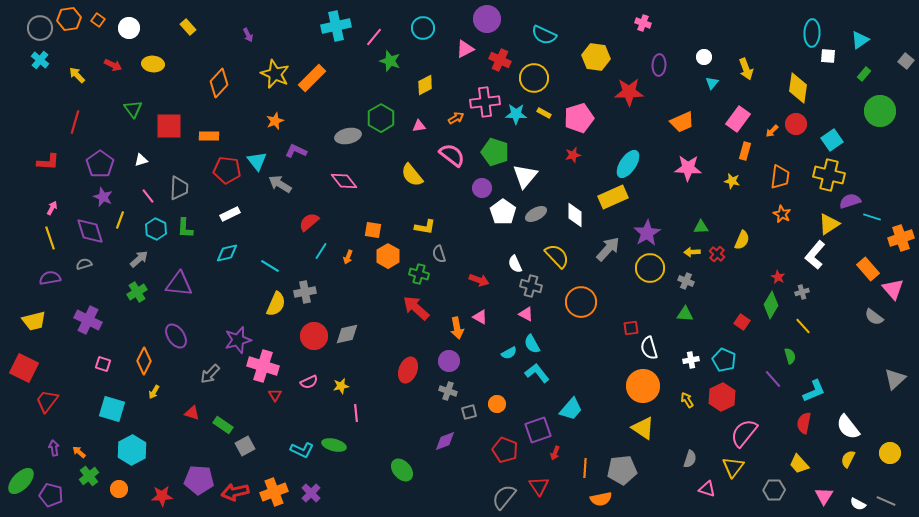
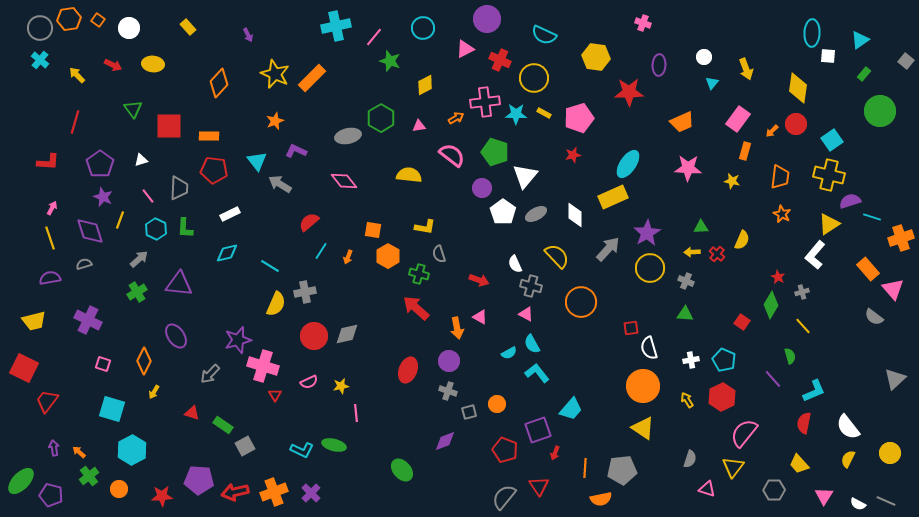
red pentagon at (227, 170): moved 13 px left
yellow semicircle at (412, 175): moved 3 px left; rotated 135 degrees clockwise
